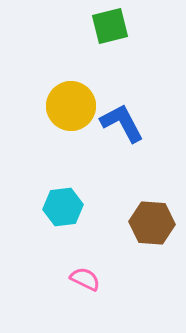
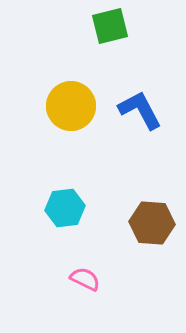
blue L-shape: moved 18 px right, 13 px up
cyan hexagon: moved 2 px right, 1 px down
